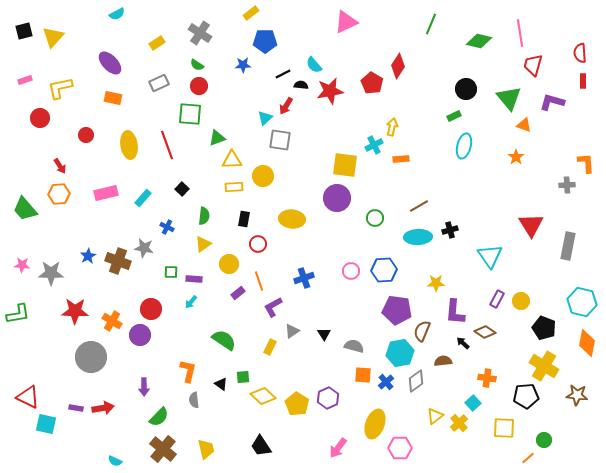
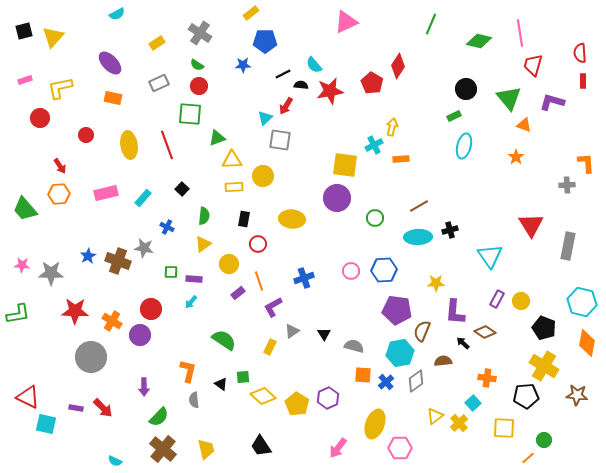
red arrow at (103, 408): rotated 55 degrees clockwise
